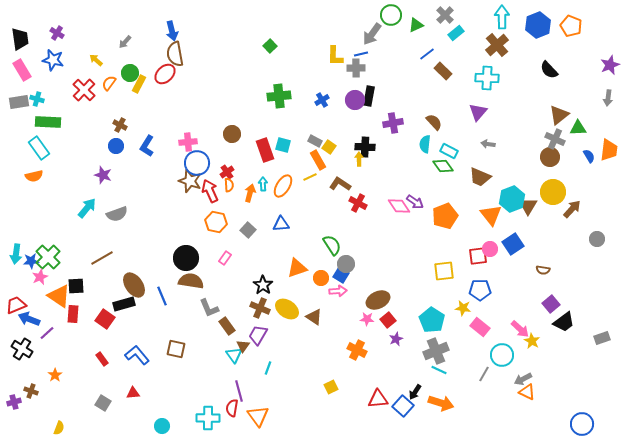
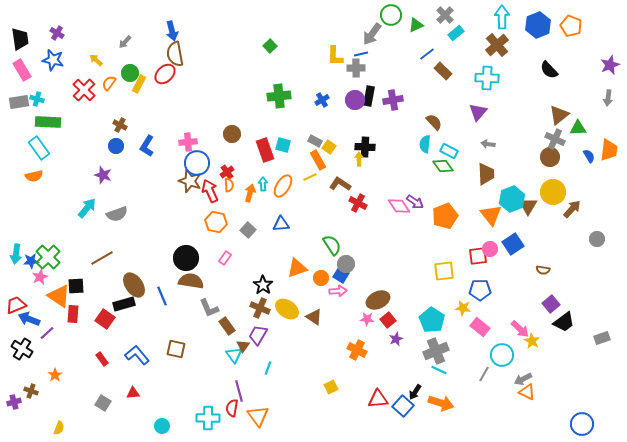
purple cross at (393, 123): moved 23 px up
brown trapezoid at (480, 177): moved 6 px right, 3 px up; rotated 115 degrees counterclockwise
